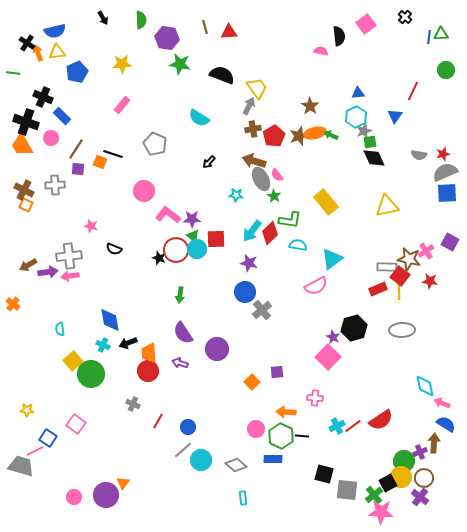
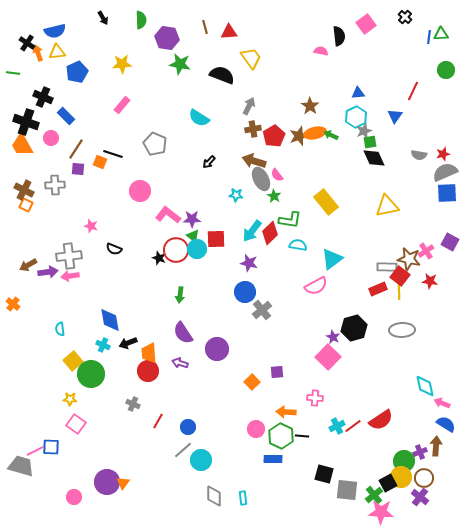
yellow trapezoid at (257, 88): moved 6 px left, 30 px up
blue rectangle at (62, 116): moved 4 px right
pink circle at (144, 191): moved 4 px left
yellow star at (27, 410): moved 43 px right, 11 px up
blue square at (48, 438): moved 3 px right, 9 px down; rotated 30 degrees counterclockwise
brown arrow at (434, 443): moved 2 px right, 3 px down
gray diamond at (236, 465): moved 22 px left, 31 px down; rotated 50 degrees clockwise
purple circle at (106, 495): moved 1 px right, 13 px up
